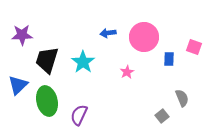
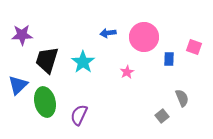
green ellipse: moved 2 px left, 1 px down
